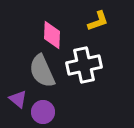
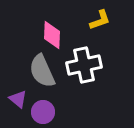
yellow L-shape: moved 2 px right, 1 px up
